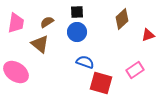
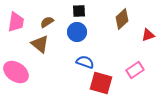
black square: moved 2 px right, 1 px up
pink trapezoid: moved 1 px up
